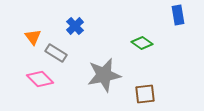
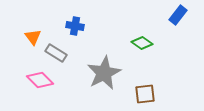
blue rectangle: rotated 48 degrees clockwise
blue cross: rotated 36 degrees counterclockwise
gray star: moved 2 px up; rotated 16 degrees counterclockwise
pink diamond: moved 1 px down
